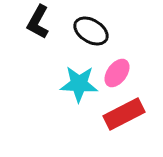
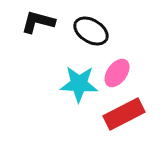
black L-shape: rotated 76 degrees clockwise
